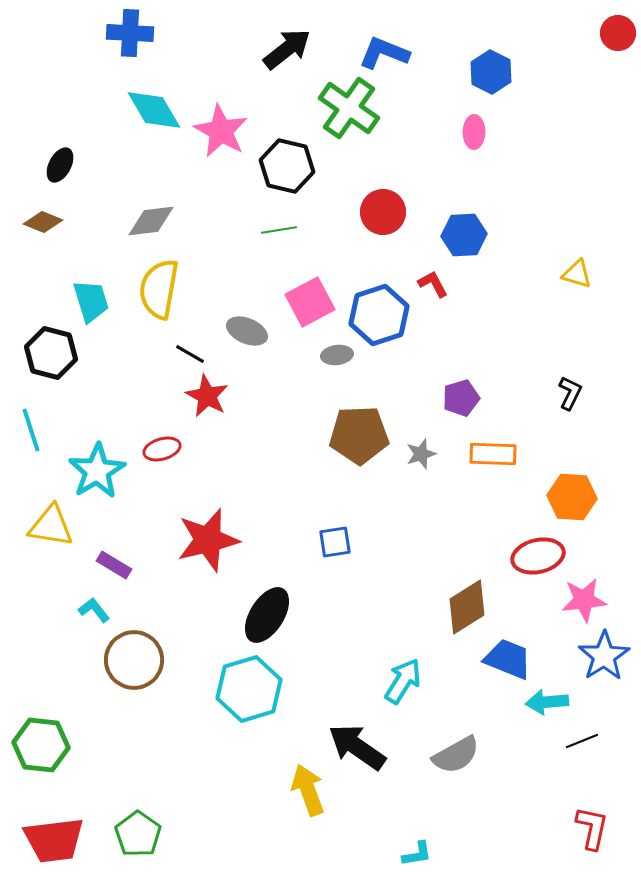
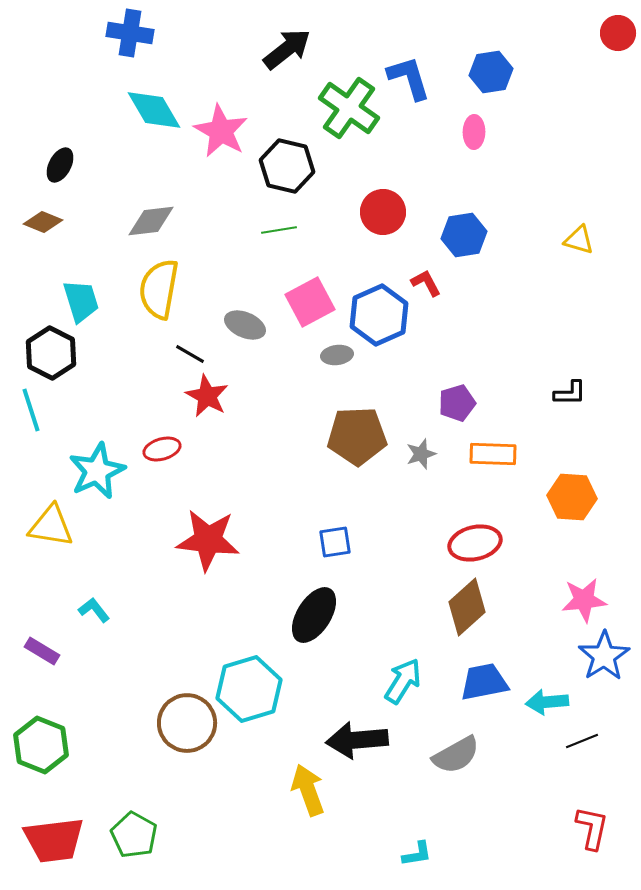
blue cross at (130, 33): rotated 6 degrees clockwise
blue L-shape at (384, 53): moved 25 px right, 25 px down; rotated 51 degrees clockwise
blue hexagon at (491, 72): rotated 24 degrees clockwise
blue hexagon at (464, 235): rotated 6 degrees counterclockwise
yellow triangle at (577, 274): moved 2 px right, 34 px up
red L-shape at (433, 284): moved 7 px left, 1 px up
cyan trapezoid at (91, 301): moved 10 px left
blue hexagon at (379, 315): rotated 6 degrees counterclockwise
gray ellipse at (247, 331): moved 2 px left, 6 px up
black hexagon at (51, 353): rotated 12 degrees clockwise
black L-shape at (570, 393): rotated 64 degrees clockwise
purple pentagon at (461, 398): moved 4 px left, 5 px down
cyan line at (31, 430): moved 20 px up
brown pentagon at (359, 435): moved 2 px left, 1 px down
cyan star at (97, 471): rotated 6 degrees clockwise
red star at (208, 540): rotated 20 degrees clockwise
red ellipse at (538, 556): moved 63 px left, 13 px up
purple rectangle at (114, 565): moved 72 px left, 86 px down
brown diamond at (467, 607): rotated 10 degrees counterclockwise
black ellipse at (267, 615): moved 47 px right
blue trapezoid at (508, 659): moved 24 px left, 23 px down; rotated 33 degrees counterclockwise
brown circle at (134, 660): moved 53 px right, 63 px down
green hexagon at (41, 745): rotated 16 degrees clockwise
black arrow at (357, 747): moved 7 px up; rotated 40 degrees counterclockwise
green pentagon at (138, 834): moved 4 px left, 1 px down; rotated 6 degrees counterclockwise
